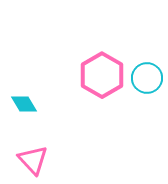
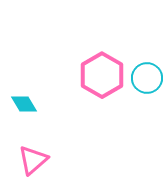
pink triangle: rotated 32 degrees clockwise
